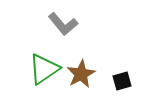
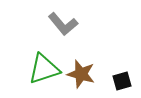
green triangle: rotated 16 degrees clockwise
brown star: rotated 28 degrees counterclockwise
